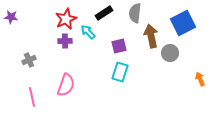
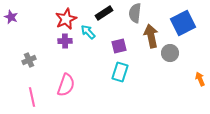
purple star: rotated 16 degrees clockwise
